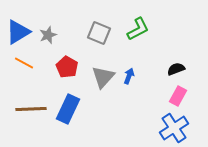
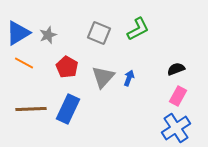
blue triangle: moved 1 px down
blue arrow: moved 2 px down
blue cross: moved 2 px right
